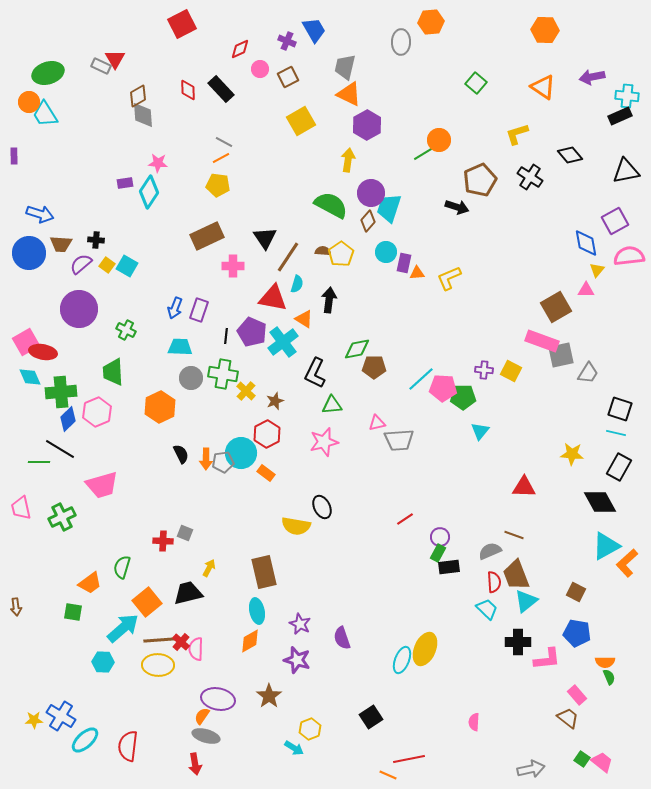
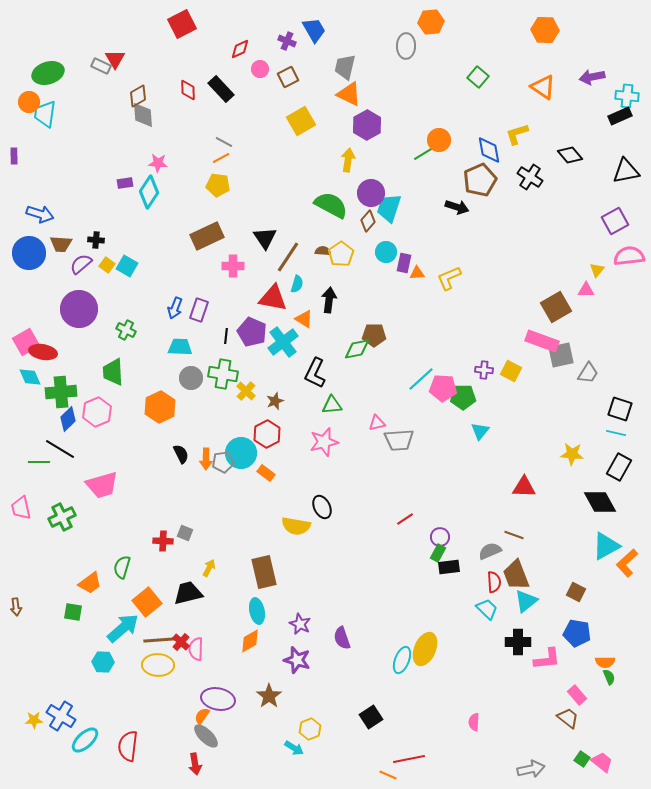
gray ellipse at (401, 42): moved 5 px right, 4 px down
green square at (476, 83): moved 2 px right, 6 px up
cyan trapezoid at (45, 114): rotated 40 degrees clockwise
blue diamond at (586, 243): moved 97 px left, 93 px up
brown pentagon at (374, 367): moved 32 px up
gray ellipse at (206, 736): rotated 28 degrees clockwise
